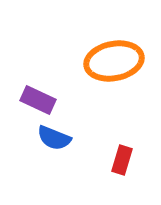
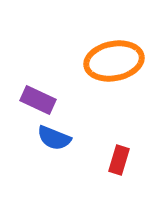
red rectangle: moved 3 px left
